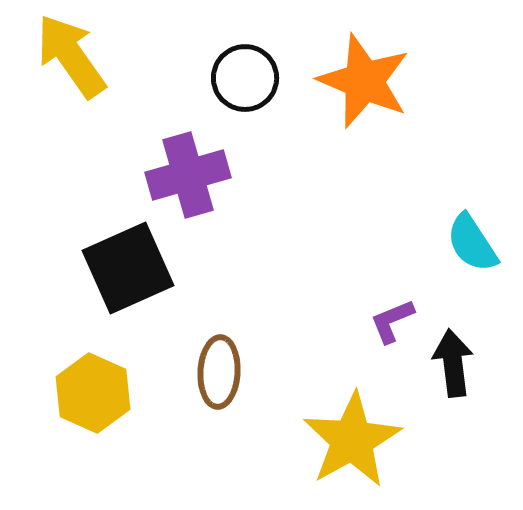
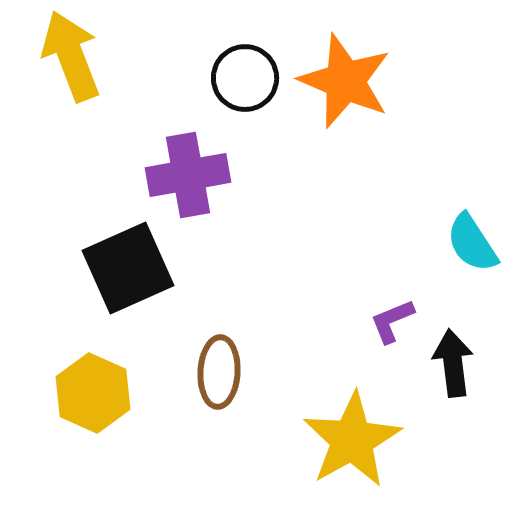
yellow arrow: rotated 14 degrees clockwise
orange star: moved 19 px left
purple cross: rotated 6 degrees clockwise
